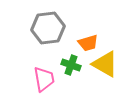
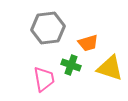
yellow triangle: moved 5 px right, 4 px down; rotated 12 degrees counterclockwise
